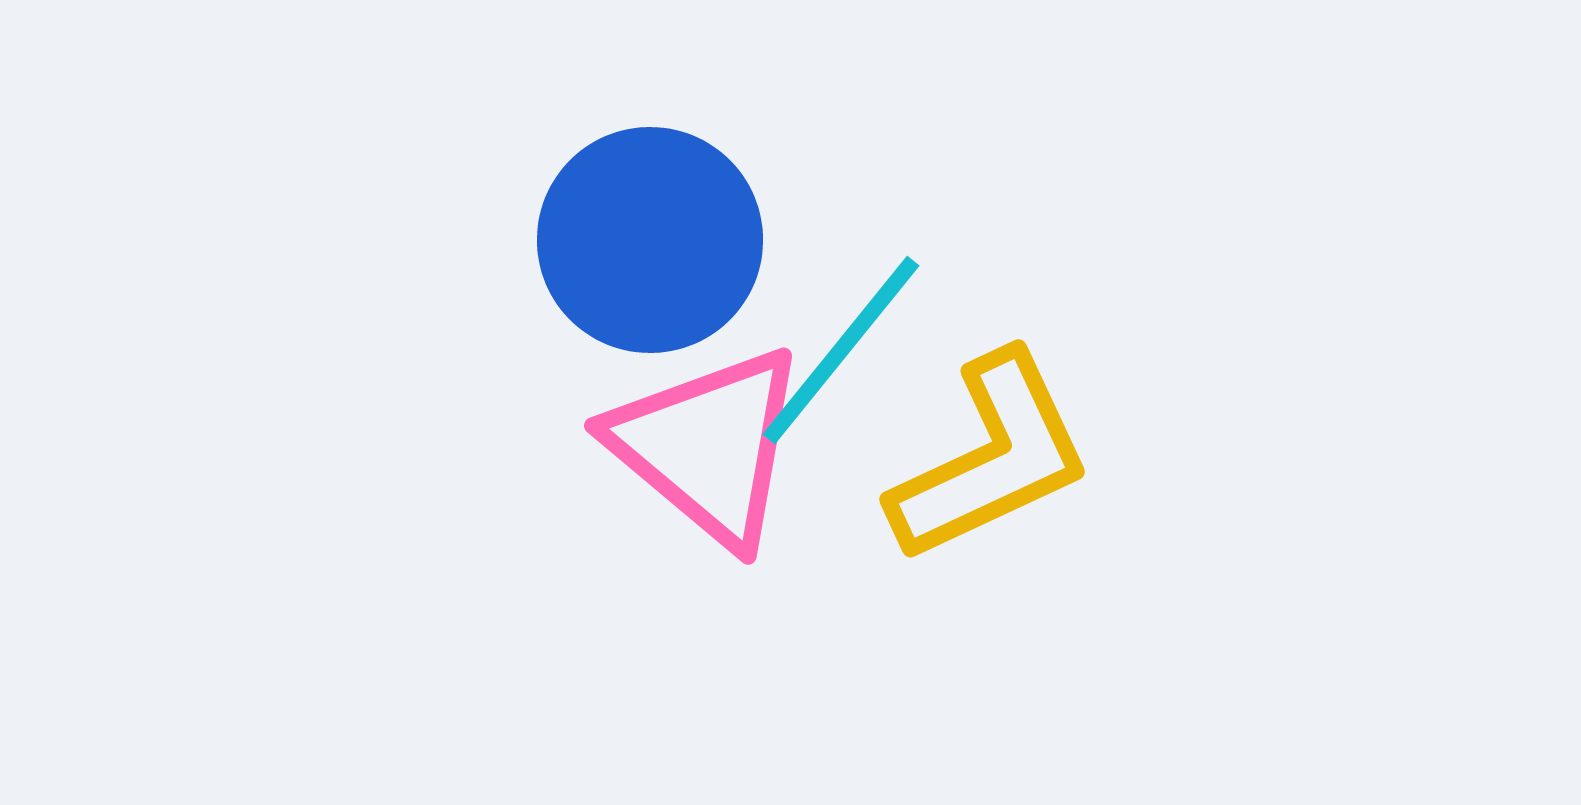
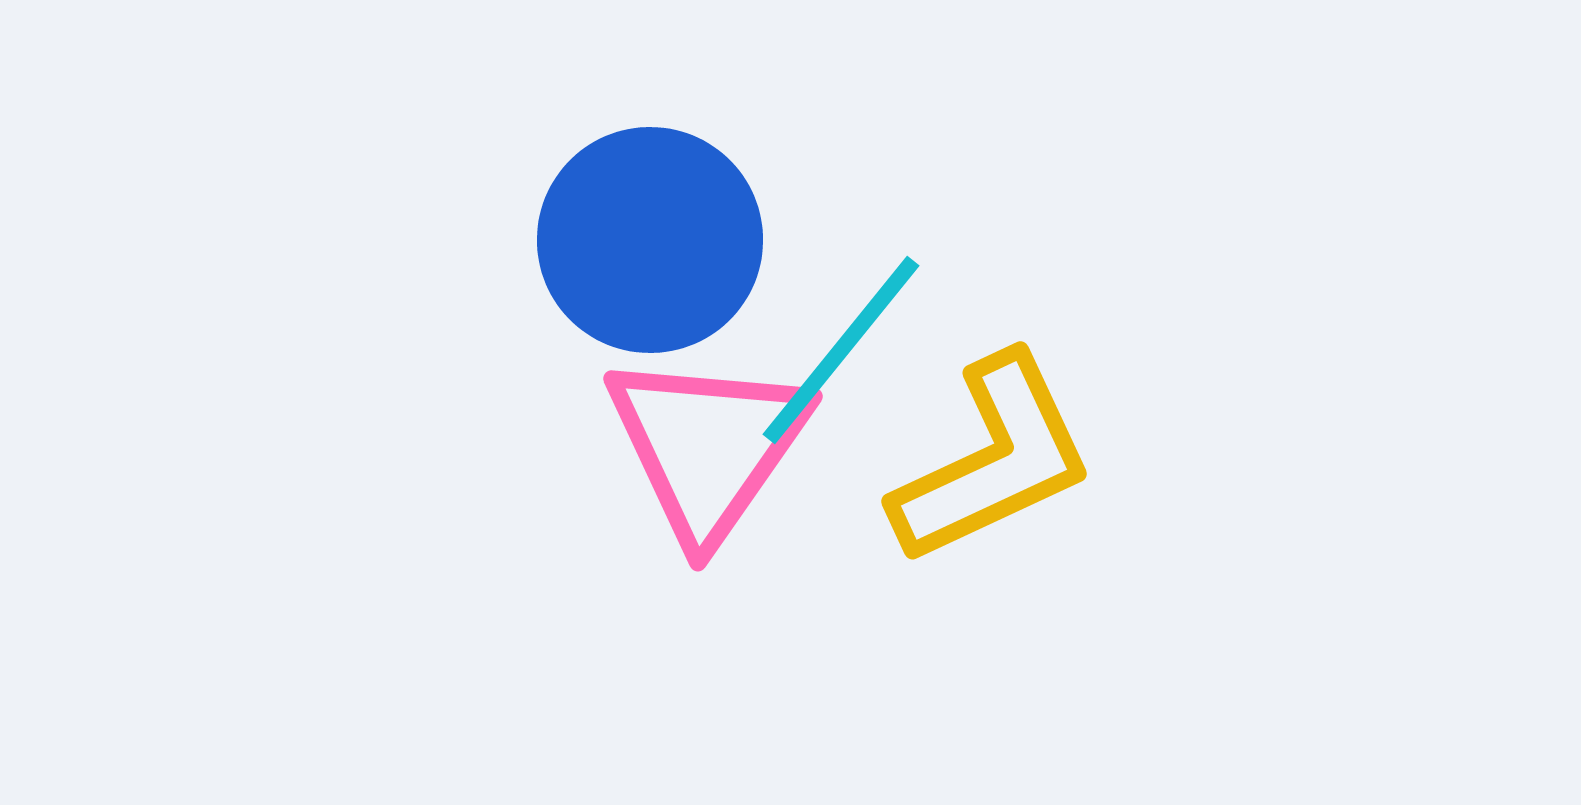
pink triangle: rotated 25 degrees clockwise
yellow L-shape: moved 2 px right, 2 px down
